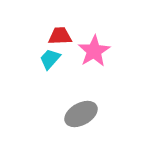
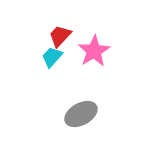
red trapezoid: rotated 45 degrees counterclockwise
cyan trapezoid: moved 2 px right, 2 px up
